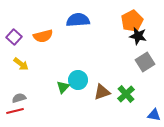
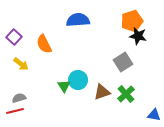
orange pentagon: rotated 10 degrees clockwise
orange semicircle: moved 1 px right, 8 px down; rotated 78 degrees clockwise
gray square: moved 22 px left
green triangle: moved 1 px right, 1 px up; rotated 16 degrees counterclockwise
